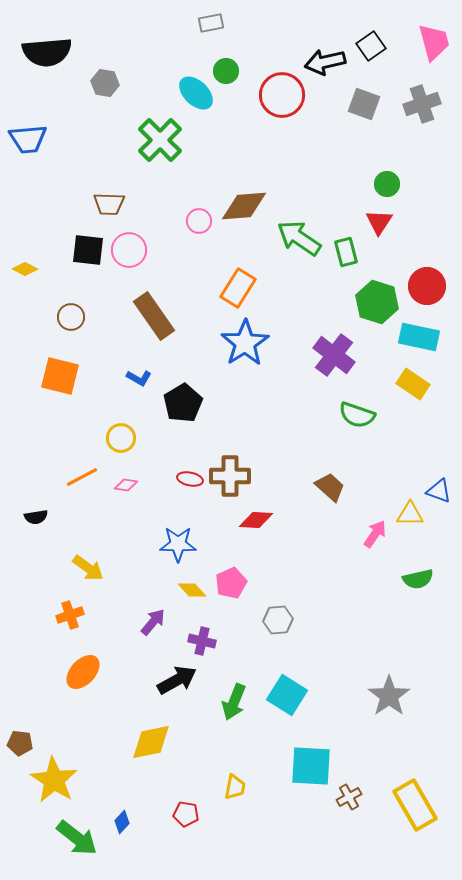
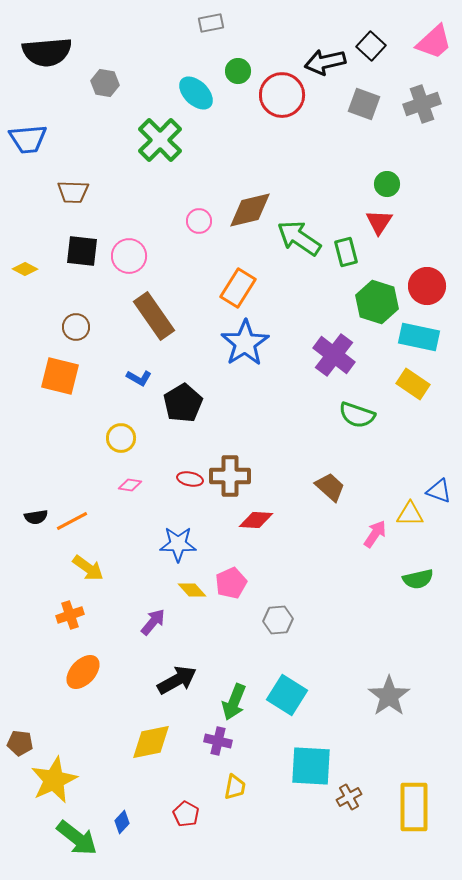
pink trapezoid at (434, 42): rotated 63 degrees clockwise
black square at (371, 46): rotated 12 degrees counterclockwise
green circle at (226, 71): moved 12 px right
brown trapezoid at (109, 204): moved 36 px left, 12 px up
brown diamond at (244, 206): moved 6 px right, 4 px down; rotated 9 degrees counterclockwise
black square at (88, 250): moved 6 px left, 1 px down
pink circle at (129, 250): moved 6 px down
brown circle at (71, 317): moved 5 px right, 10 px down
orange line at (82, 477): moved 10 px left, 44 px down
pink diamond at (126, 485): moved 4 px right
purple cross at (202, 641): moved 16 px right, 100 px down
yellow star at (54, 780): rotated 15 degrees clockwise
yellow rectangle at (415, 805): moved 1 px left, 2 px down; rotated 30 degrees clockwise
red pentagon at (186, 814): rotated 20 degrees clockwise
